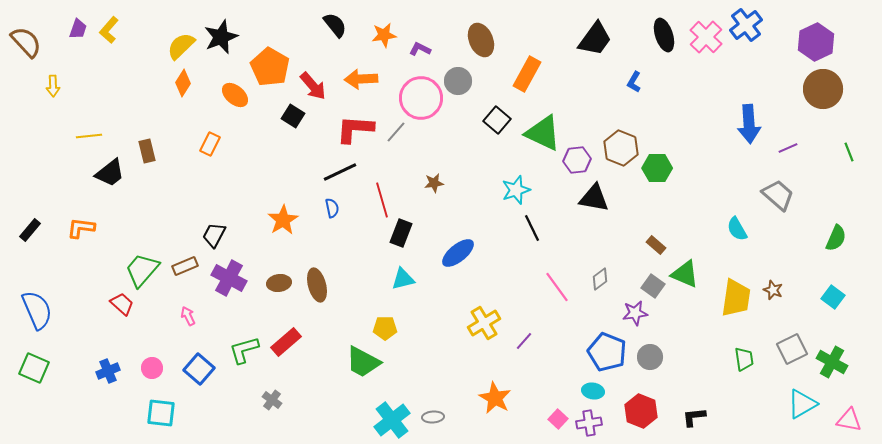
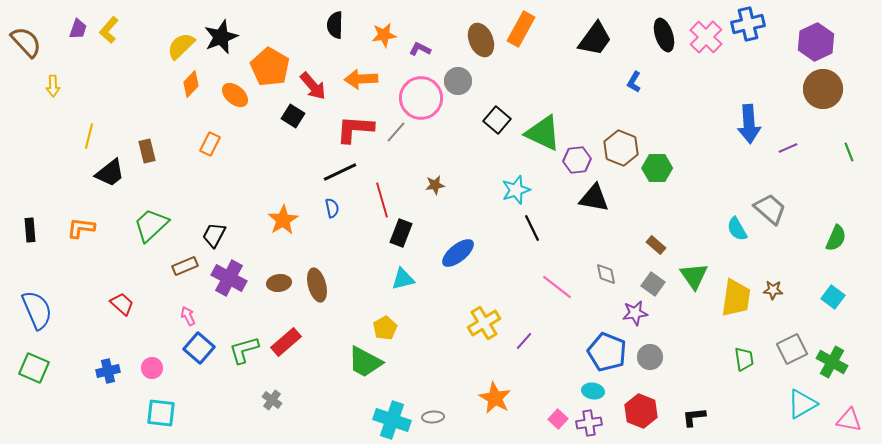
black semicircle at (335, 25): rotated 140 degrees counterclockwise
blue cross at (746, 25): moved 2 px right, 1 px up; rotated 24 degrees clockwise
orange rectangle at (527, 74): moved 6 px left, 45 px up
orange diamond at (183, 83): moved 8 px right, 1 px down; rotated 12 degrees clockwise
yellow line at (89, 136): rotated 70 degrees counterclockwise
brown star at (434, 183): moved 1 px right, 2 px down
gray trapezoid at (778, 195): moved 8 px left, 14 px down
black rectangle at (30, 230): rotated 45 degrees counterclockwise
green trapezoid at (142, 270): moved 9 px right, 45 px up; rotated 6 degrees clockwise
green triangle at (685, 274): moved 9 px right, 2 px down; rotated 32 degrees clockwise
gray diamond at (600, 279): moved 6 px right, 5 px up; rotated 65 degrees counterclockwise
gray square at (653, 286): moved 2 px up
pink line at (557, 287): rotated 16 degrees counterclockwise
brown star at (773, 290): rotated 18 degrees counterclockwise
yellow pentagon at (385, 328): rotated 30 degrees counterclockwise
green trapezoid at (363, 362): moved 2 px right
blue square at (199, 369): moved 21 px up
blue cross at (108, 371): rotated 10 degrees clockwise
cyan cross at (392, 420): rotated 33 degrees counterclockwise
